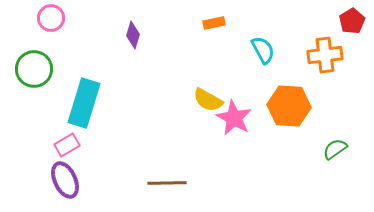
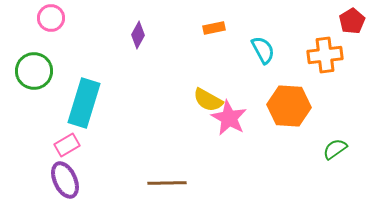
orange rectangle: moved 5 px down
purple diamond: moved 5 px right; rotated 12 degrees clockwise
green circle: moved 2 px down
pink star: moved 5 px left
